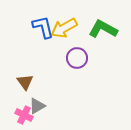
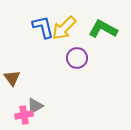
yellow arrow: rotated 16 degrees counterclockwise
brown triangle: moved 13 px left, 4 px up
gray triangle: moved 2 px left
pink cross: rotated 36 degrees counterclockwise
